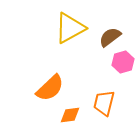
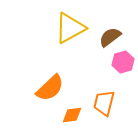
orange diamond: moved 2 px right
